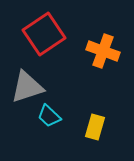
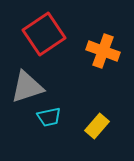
cyan trapezoid: moved 1 px down; rotated 55 degrees counterclockwise
yellow rectangle: moved 2 px right, 1 px up; rotated 25 degrees clockwise
